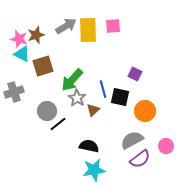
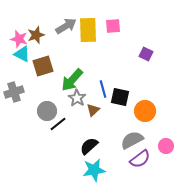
purple square: moved 11 px right, 20 px up
black semicircle: rotated 54 degrees counterclockwise
